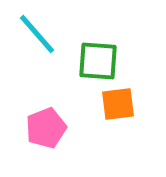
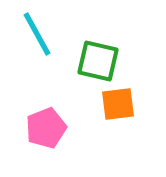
cyan line: rotated 12 degrees clockwise
green square: rotated 9 degrees clockwise
